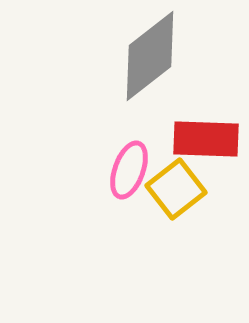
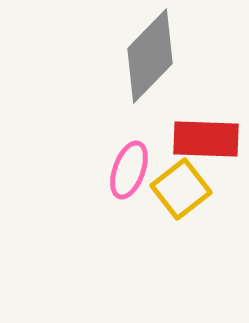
gray diamond: rotated 8 degrees counterclockwise
yellow square: moved 5 px right
